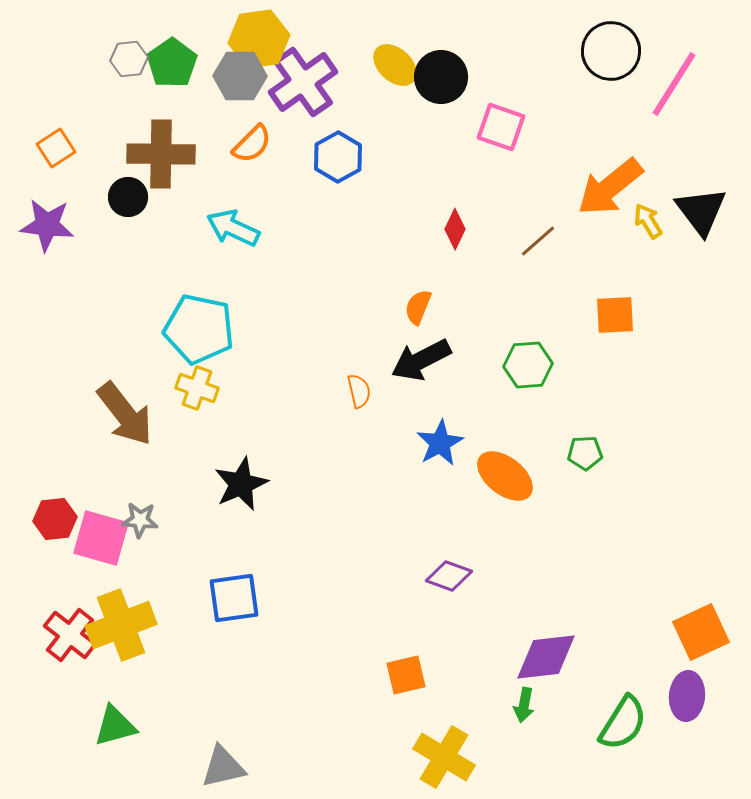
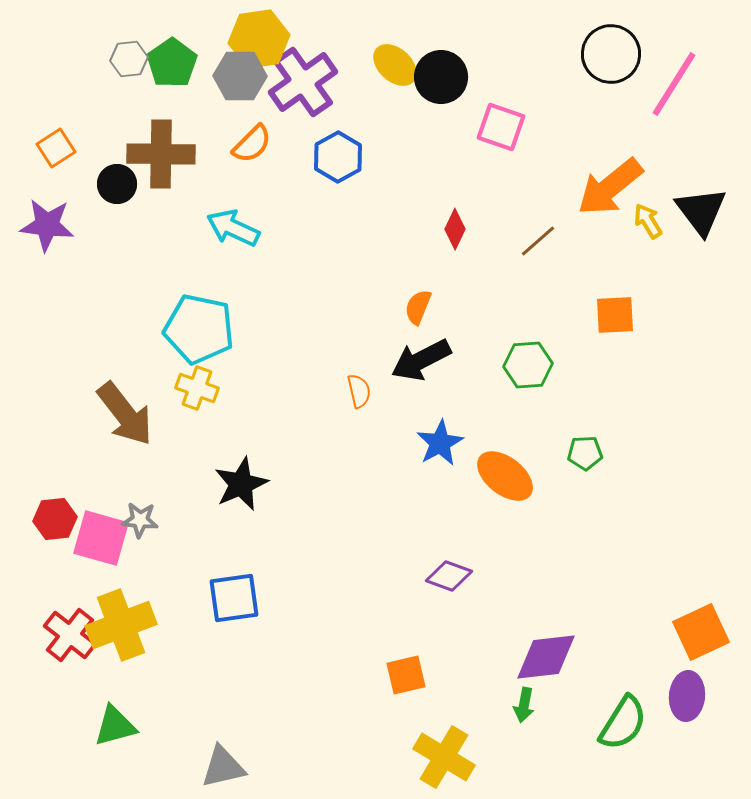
black circle at (611, 51): moved 3 px down
black circle at (128, 197): moved 11 px left, 13 px up
